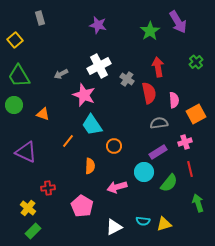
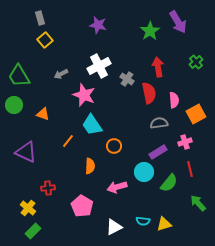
yellow square: moved 30 px right
green arrow: rotated 24 degrees counterclockwise
